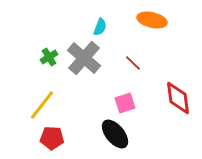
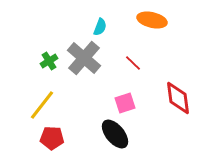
green cross: moved 4 px down
